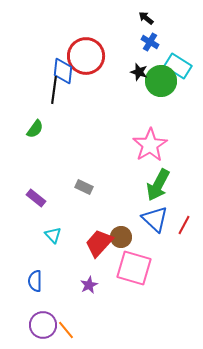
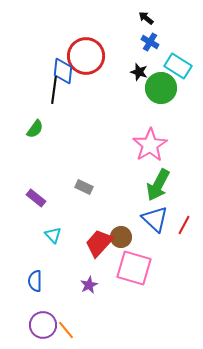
green circle: moved 7 px down
